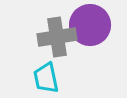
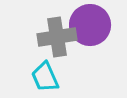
cyan trapezoid: moved 1 px left, 1 px up; rotated 12 degrees counterclockwise
